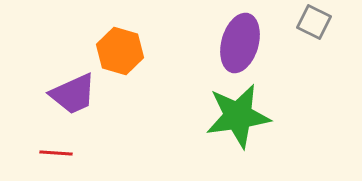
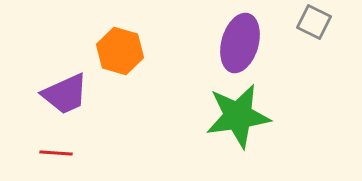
purple trapezoid: moved 8 px left
